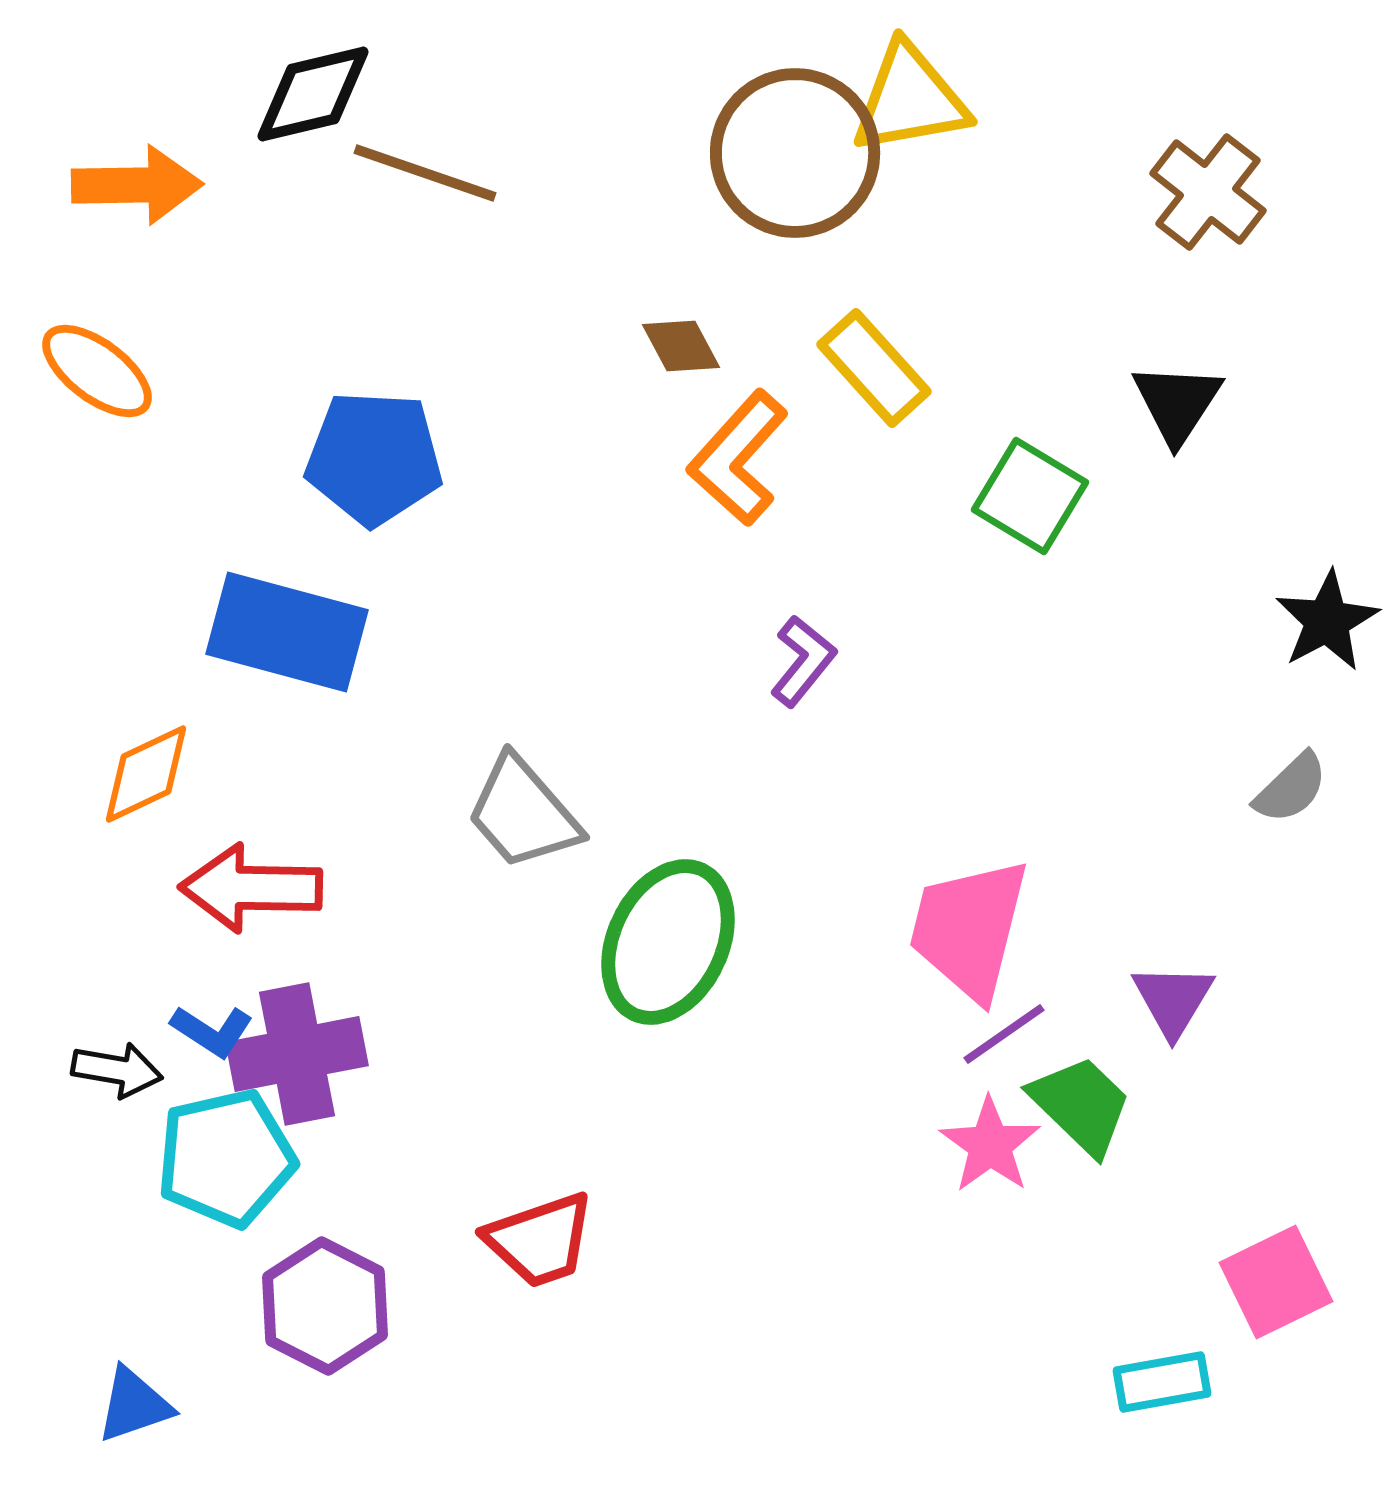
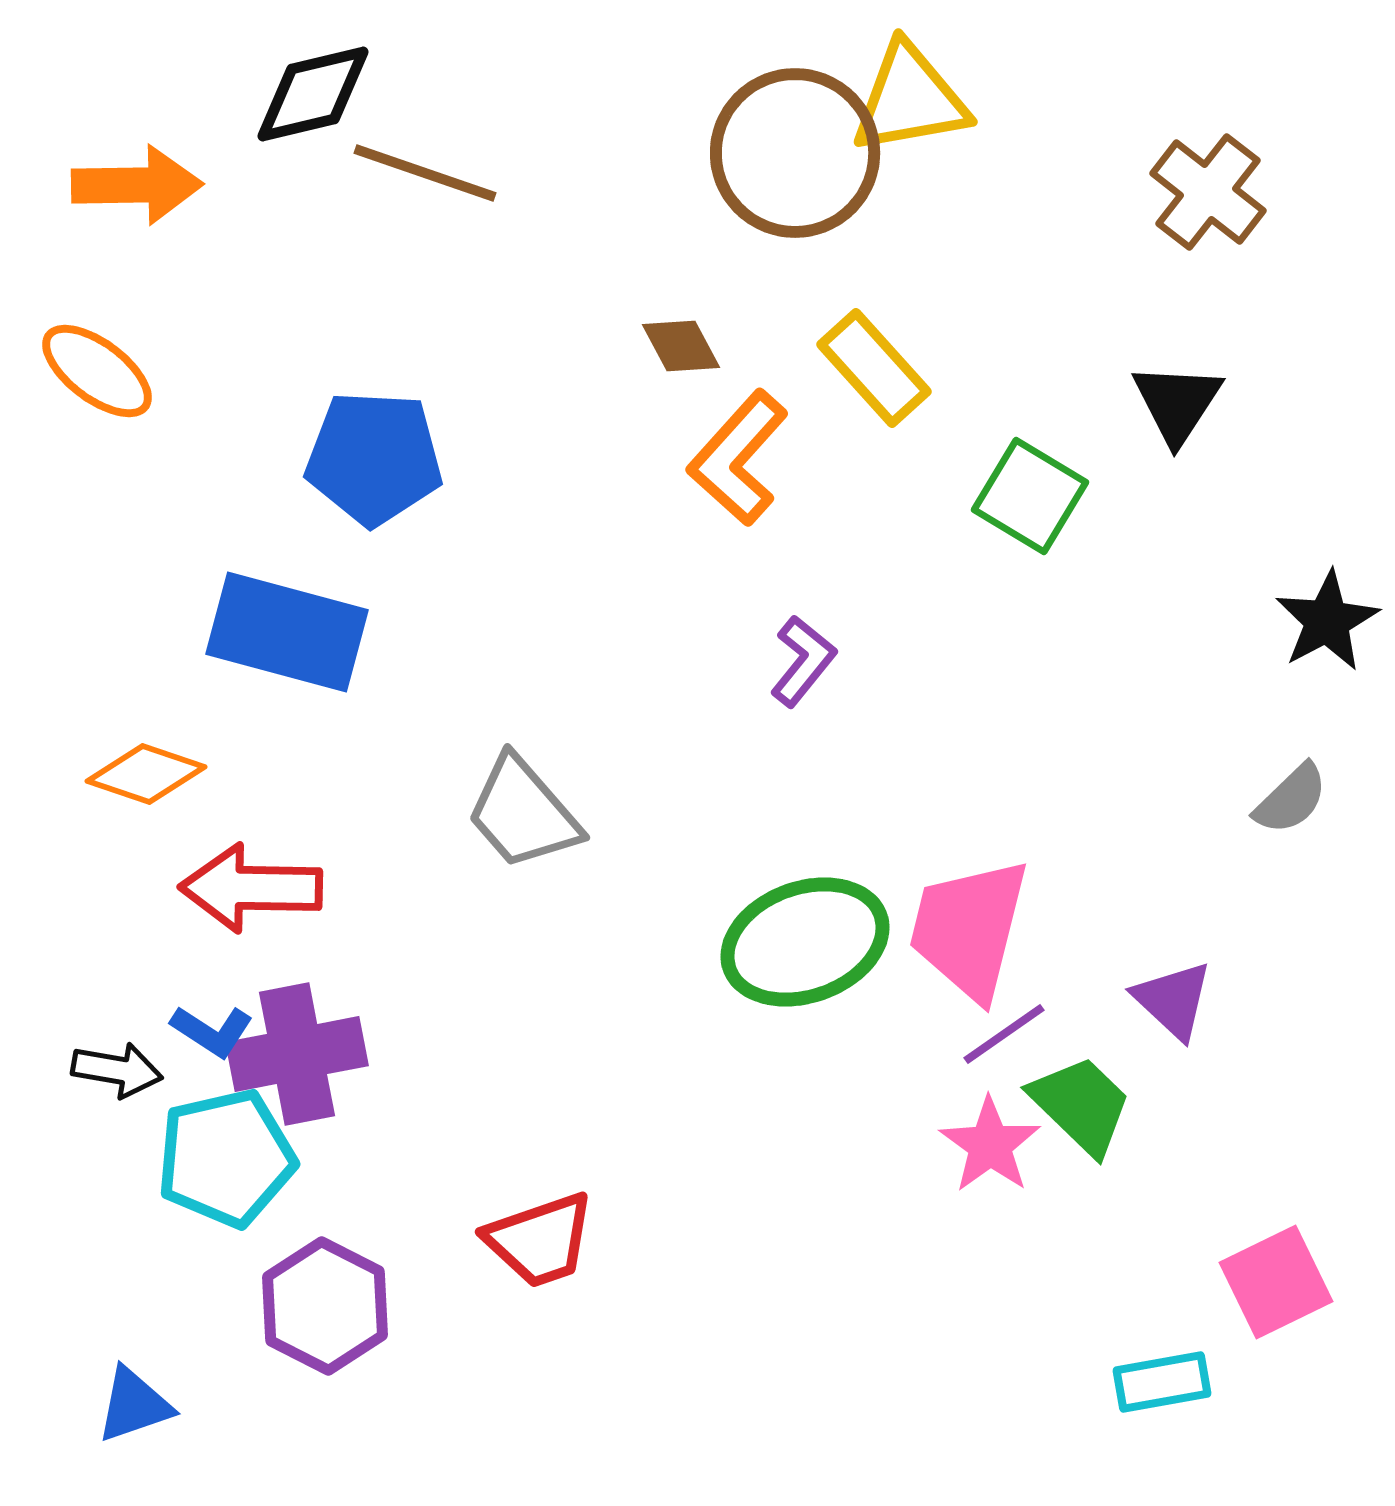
orange diamond: rotated 44 degrees clockwise
gray semicircle: moved 11 px down
green ellipse: moved 137 px right; rotated 45 degrees clockwise
purple triangle: rotated 18 degrees counterclockwise
